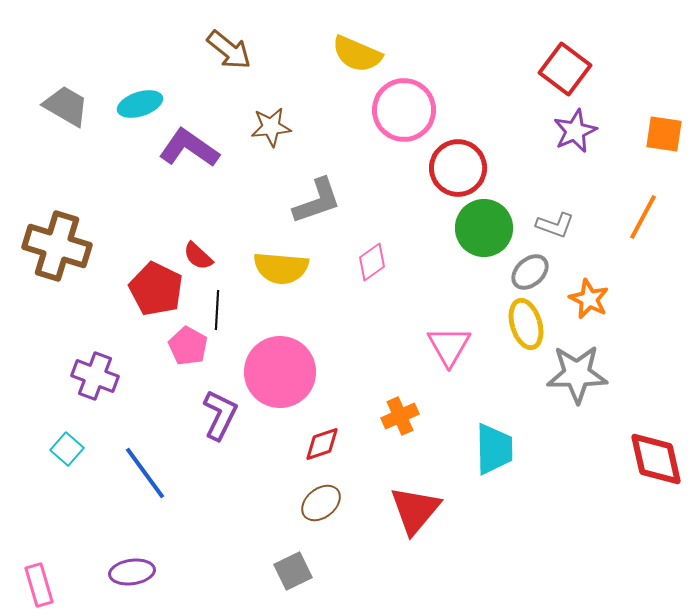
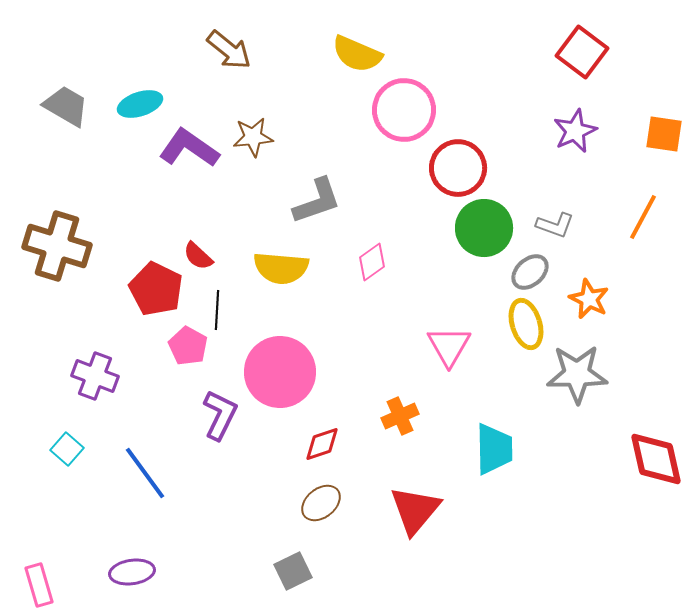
red square at (565, 69): moved 17 px right, 17 px up
brown star at (271, 127): moved 18 px left, 10 px down
